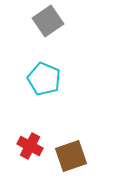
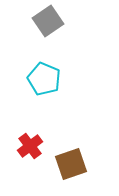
red cross: rotated 25 degrees clockwise
brown square: moved 8 px down
